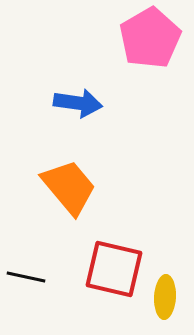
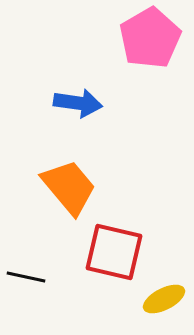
red square: moved 17 px up
yellow ellipse: moved 1 px left, 2 px down; rotated 60 degrees clockwise
